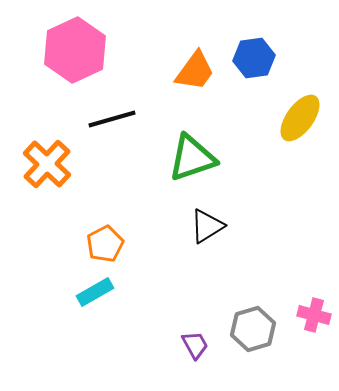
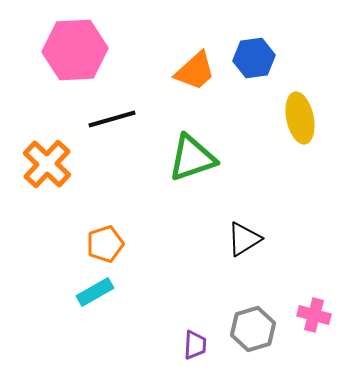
pink hexagon: rotated 22 degrees clockwise
orange trapezoid: rotated 12 degrees clockwise
yellow ellipse: rotated 48 degrees counterclockwise
black triangle: moved 37 px right, 13 px down
orange pentagon: rotated 9 degrees clockwise
purple trapezoid: rotated 32 degrees clockwise
